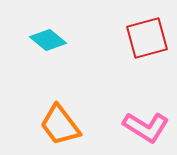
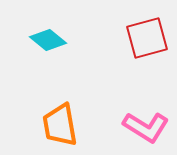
orange trapezoid: rotated 27 degrees clockwise
